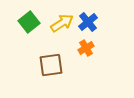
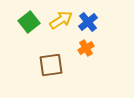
yellow arrow: moved 1 px left, 3 px up
